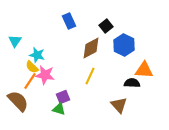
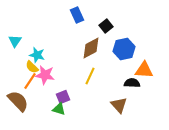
blue rectangle: moved 8 px right, 6 px up
blue hexagon: moved 4 px down; rotated 20 degrees clockwise
